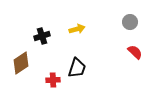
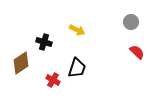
gray circle: moved 1 px right
yellow arrow: moved 1 px down; rotated 42 degrees clockwise
black cross: moved 2 px right, 6 px down; rotated 35 degrees clockwise
red semicircle: moved 2 px right
red cross: rotated 32 degrees clockwise
